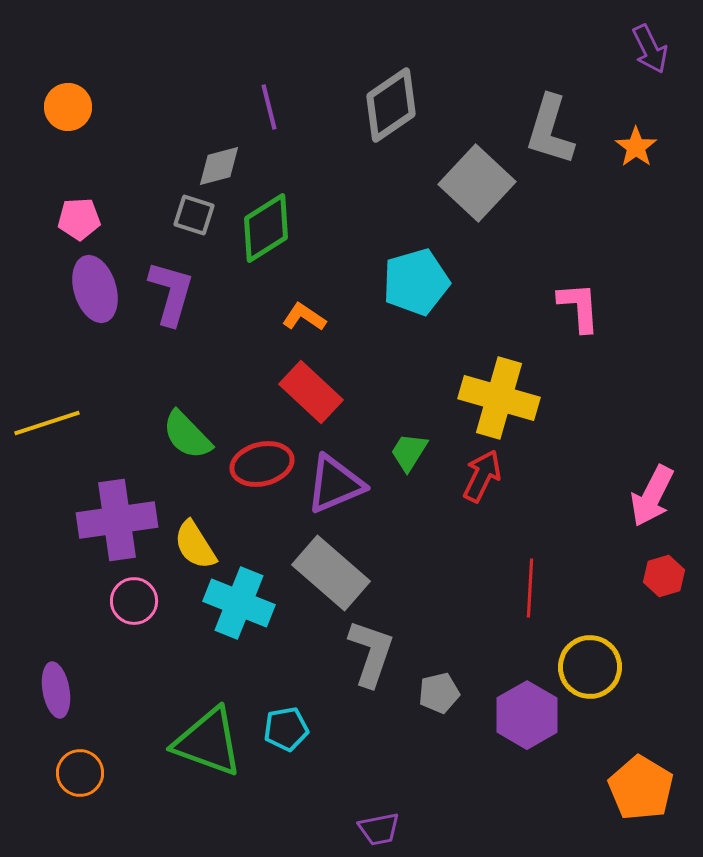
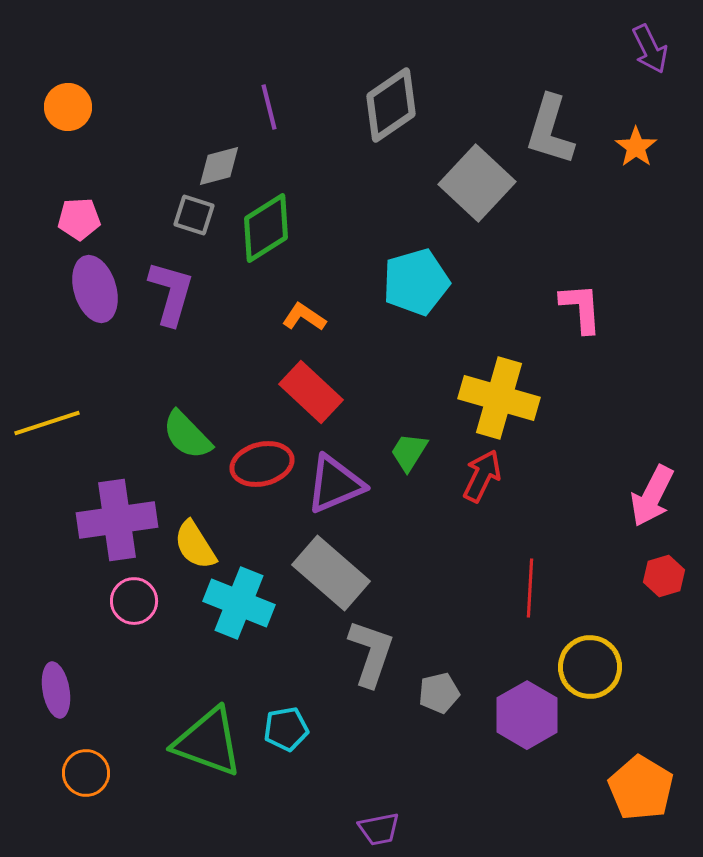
pink L-shape at (579, 307): moved 2 px right, 1 px down
orange circle at (80, 773): moved 6 px right
